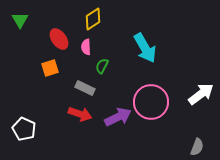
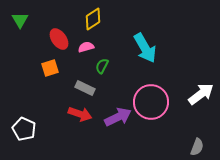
pink semicircle: rotated 77 degrees clockwise
